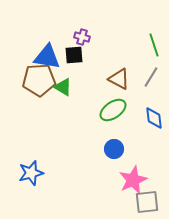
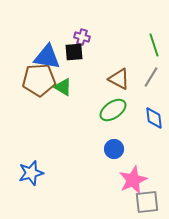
black square: moved 3 px up
